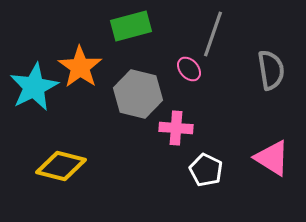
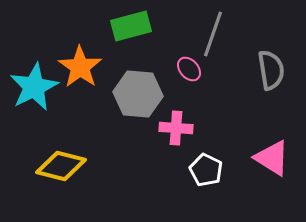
gray hexagon: rotated 9 degrees counterclockwise
